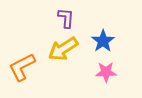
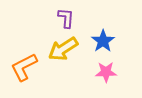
orange L-shape: moved 2 px right
